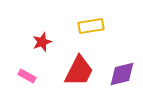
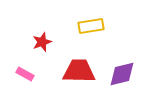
red trapezoid: rotated 116 degrees counterclockwise
pink rectangle: moved 2 px left, 2 px up
